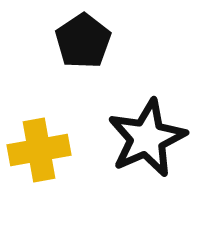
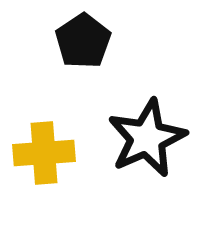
yellow cross: moved 5 px right, 3 px down; rotated 6 degrees clockwise
